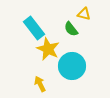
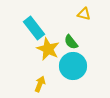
green semicircle: moved 13 px down
cyan circle: moved 1 px right
yellow arrow: rotated 49 degrees clockwise
